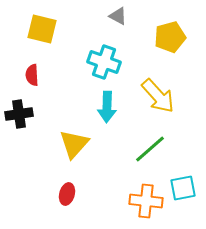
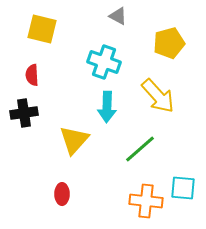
yellow pentagon: moved 1 px left, 6 px down
black cross: moved 5 px right, 1 px up
yellow triangle: moved 4 px up
green line: moved 10 px left
cyan square: rotated 16 degrees clockwise
red ellipse: moved 5 px left; rotated 15 degrees counterclockwise
